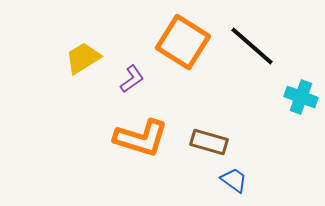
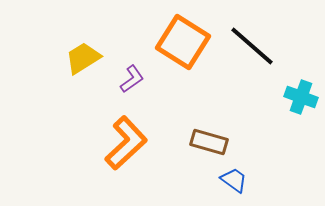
orange L-shape: moved 15 px left, 5 px down; rotated 60 degrees counterclockwise
